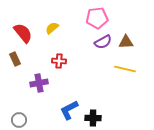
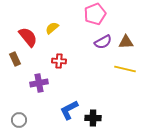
pink pentagon: moved 2 px left, 4 px up; rotated 15 degrees counterclockwise
red semicircle: moved 5 px right, 4 px down
